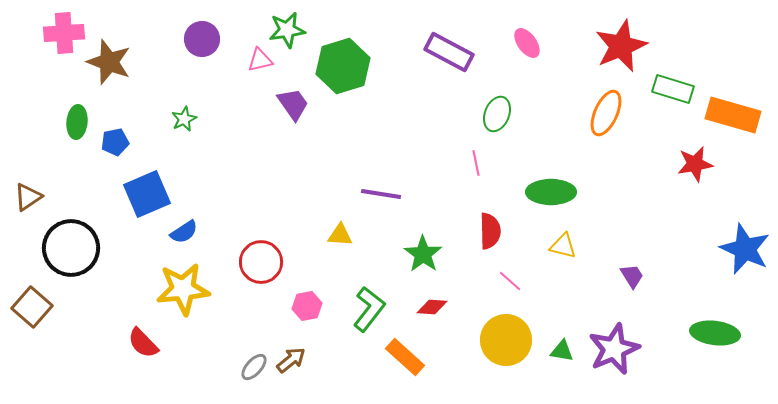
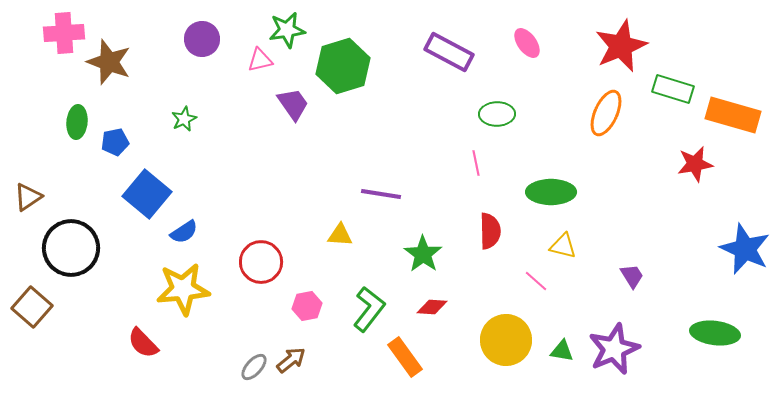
green ellipse at (497, 114): rotated 68 degrees clockwise
blue square at (147, 194): rotated 27 degrees counterclockwise
pink line at (510, 281): moved 26 px right
orange rectangle at (405, 357): rotated 12 degrees clockwise
